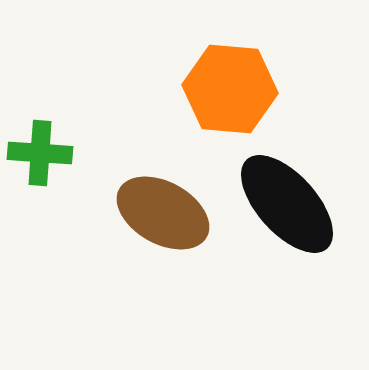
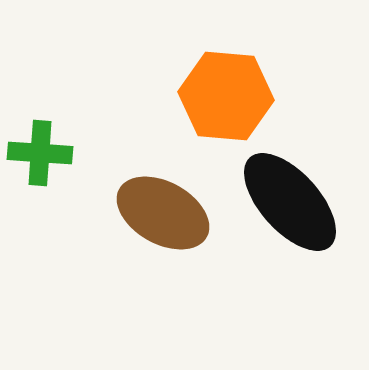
orange hexagon: moved 4 px left, 7 px down
black ellipse: moved 3 px right, 2 px up
